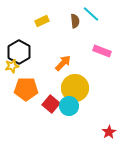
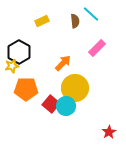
pink rectangle: moved 5 px left, 3 px up; rotated 66 degrees counterclockwise
cyan circle: moved 3 px left
